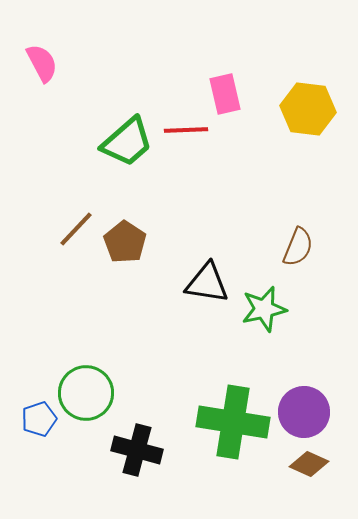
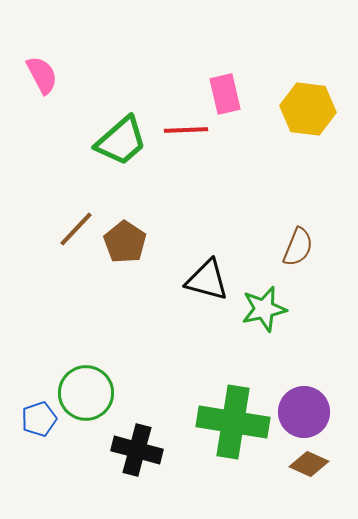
pink semicircle: moved 12 px down
green trapezoid: moved 6 px left, 1 px up
black triangle: moved 3 px up; rotated 6 degrees clockwise
